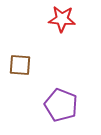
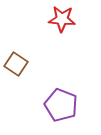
brown square: moved 4 px left, 1 px up; rotated 30 degrees clockwise
